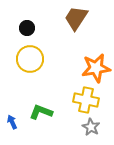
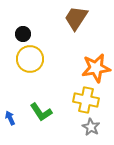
black circle: moved 4 px left, 6 px down
green L-shape: rotated 145 degrees counterclockwise
blue arrow: moved 2 px left, 4 px up
